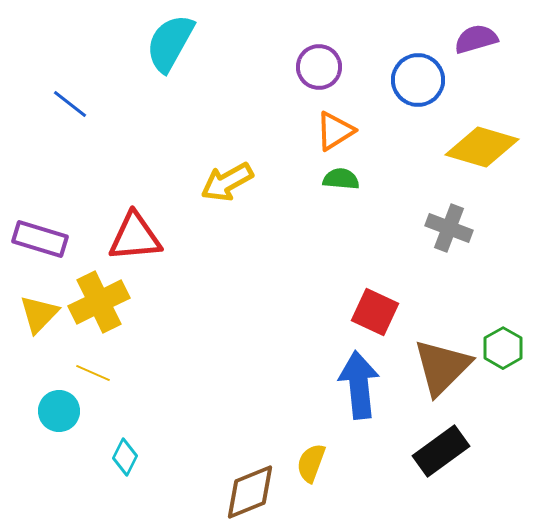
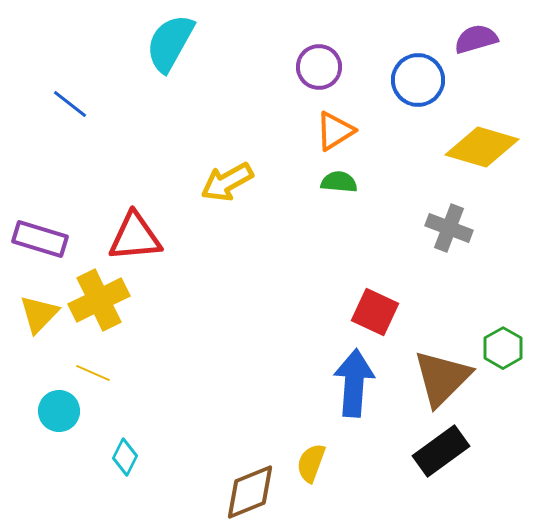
green semicircle: moved 2 px left, 3 px down
yellow cross: moved 2 px up
brown triangle: moved 11 px down
blue arrow: moved 5 px left, 2 px up; rotated 10 degrees clockwise
